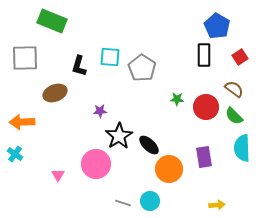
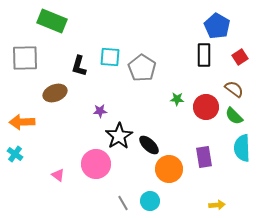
pink triangle: rotated 24 degrees counterclockwise
gray line: rotated 42 degrees clockwise
